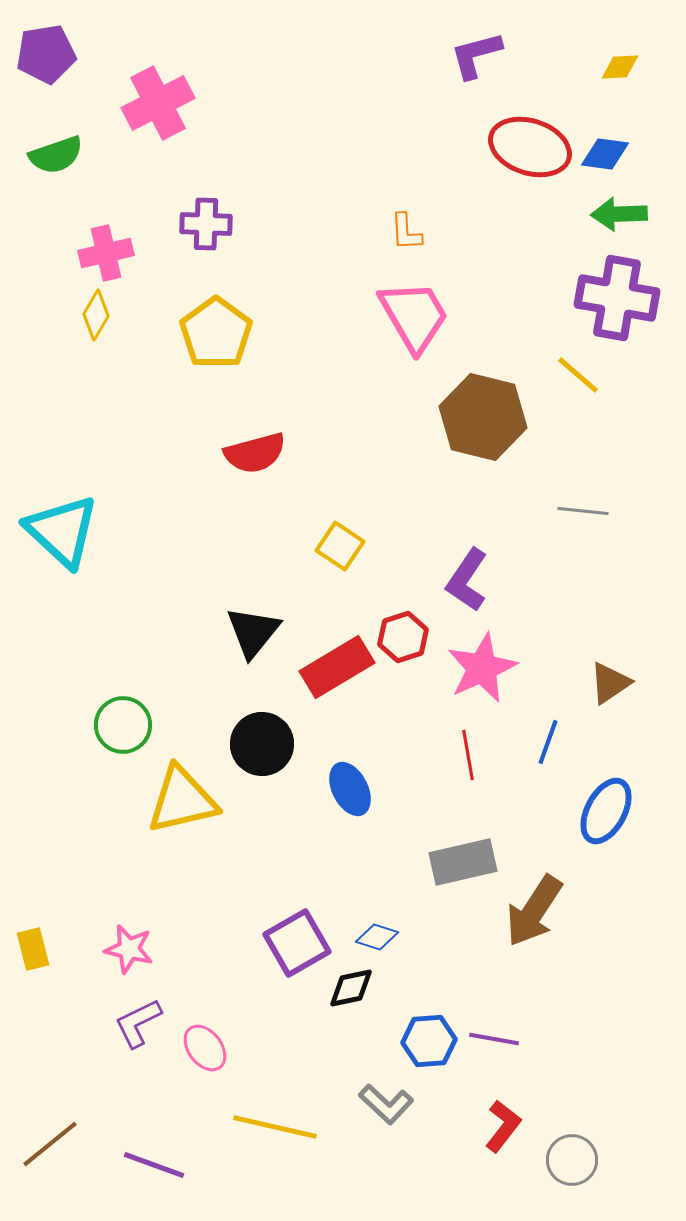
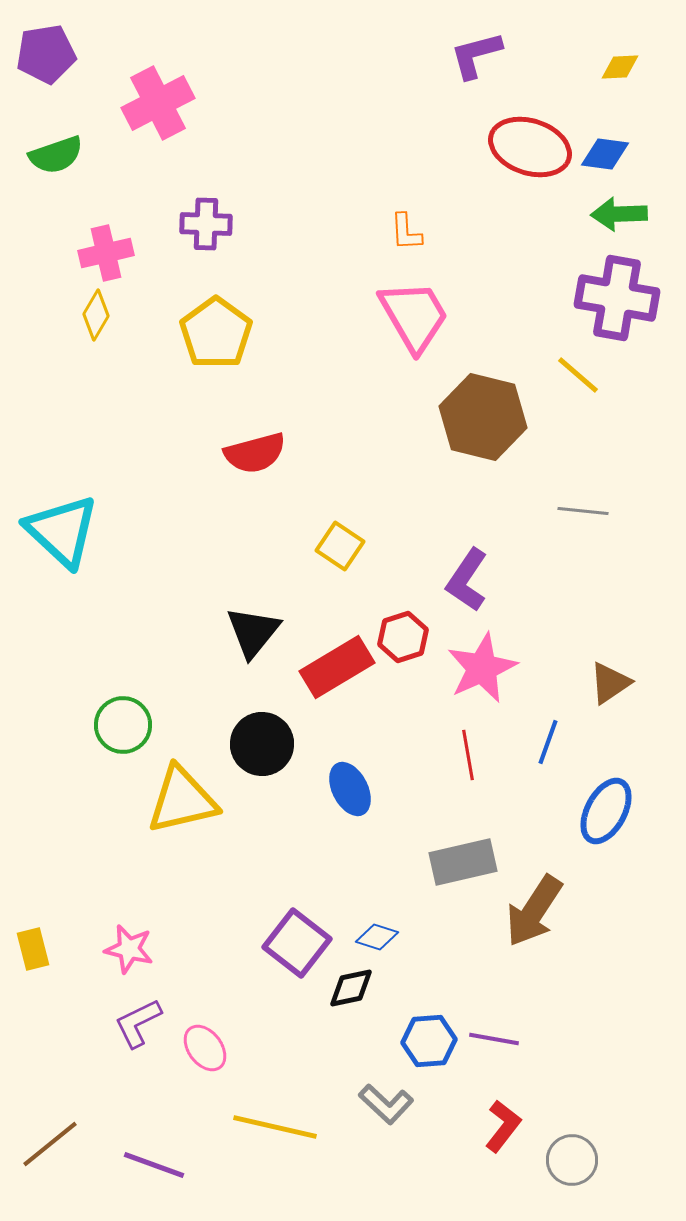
purple square at (297, 943): rotated 22 degrees counterclockwise
